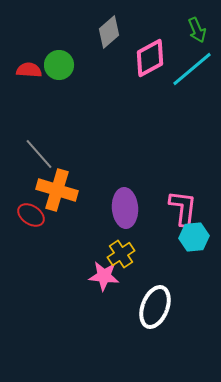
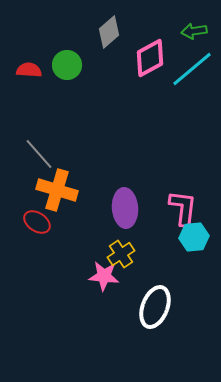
green arrow: moved 3 px left, 1 px down; rotated 105 degrees clockwise
green circle: moved 8 px right
red ellipse: moved 6 px right, 7 px down
